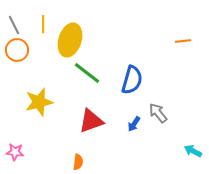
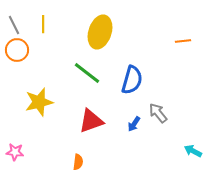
yellow ellipse: moved 30 px right, 8 px up
